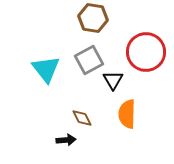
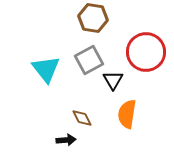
orange semicircle: rotated 8 degrees clockwise
